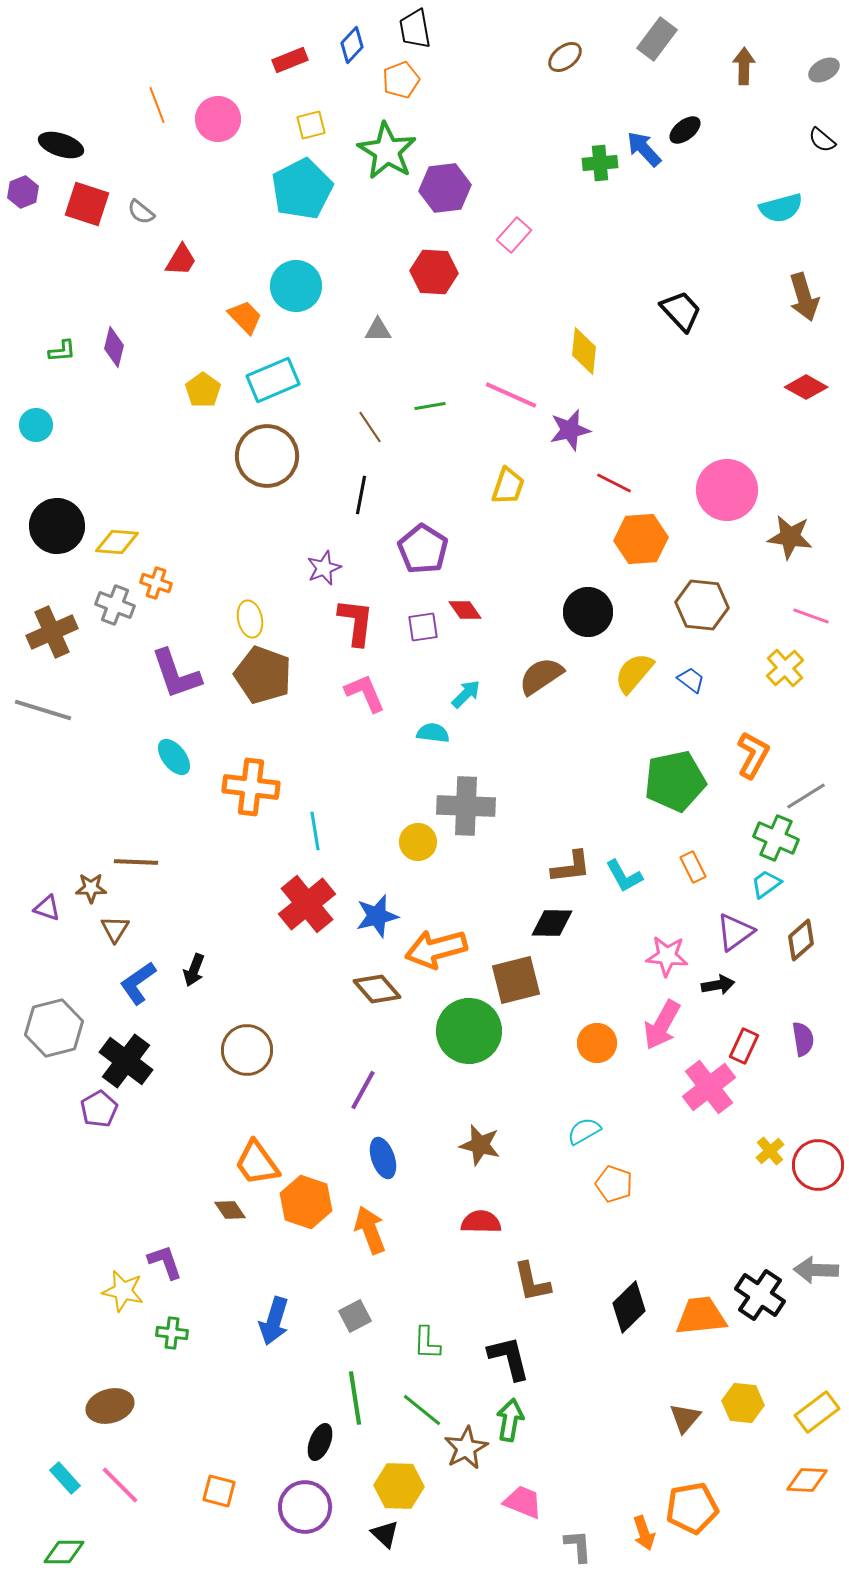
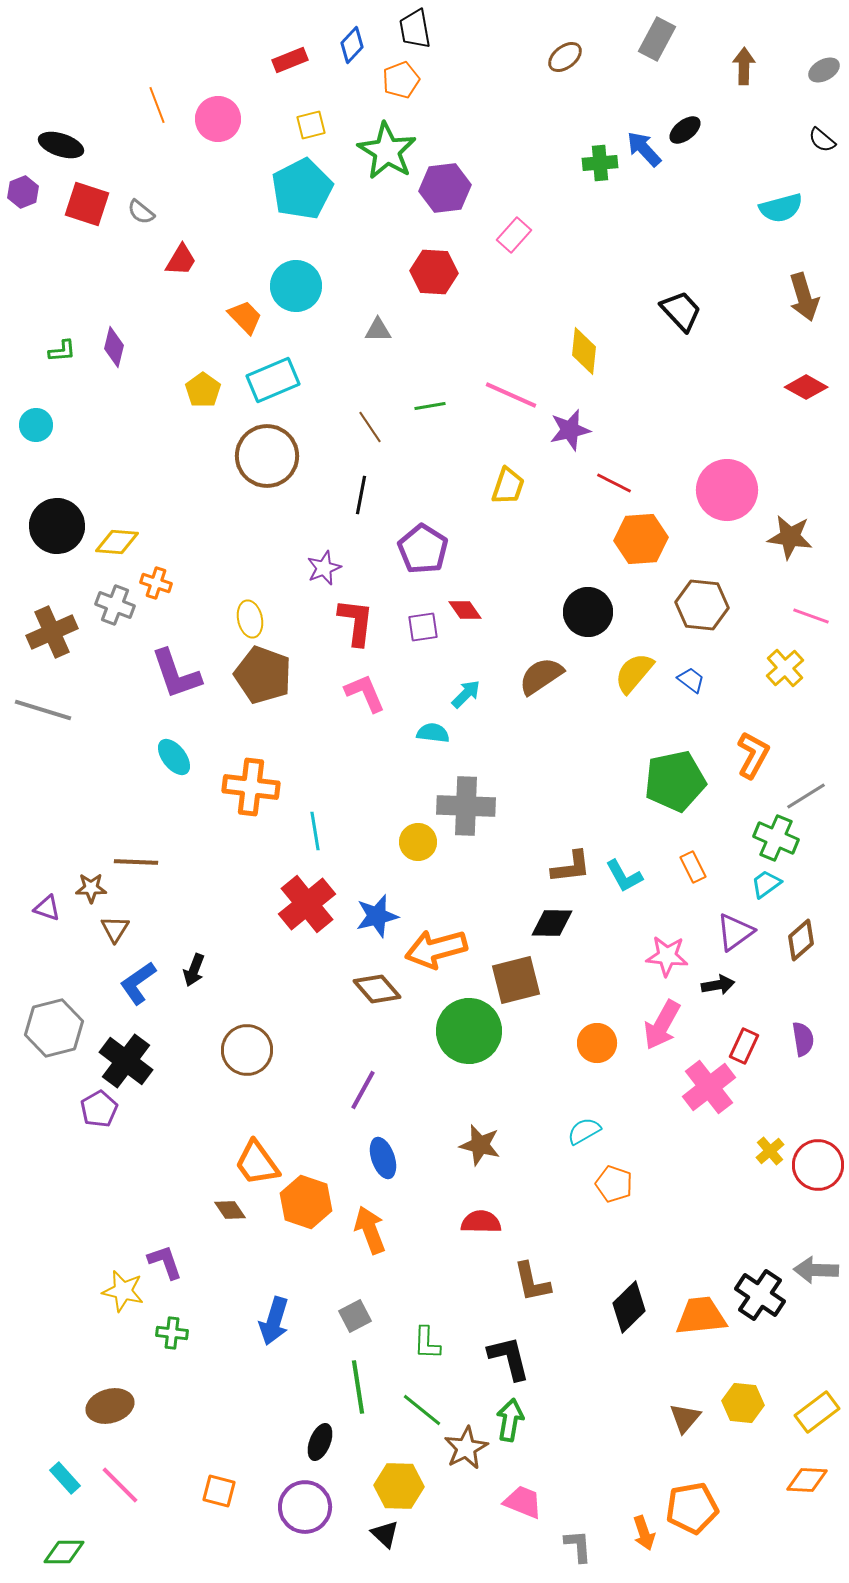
gray rectangle at (657, 39): rotated 9 degrees counterclockwise
green line at (355, 1398): moved 3 px right, 11 px up
